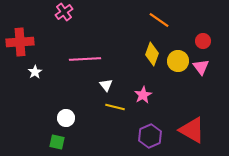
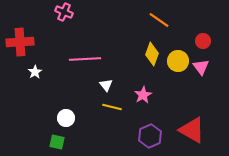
pink cross: rotated 30 degrees counterclockwise
yellow line: moved 3 px left
